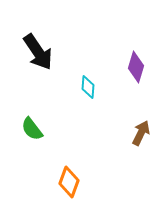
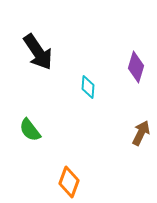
green semicircle: moved 2 px left, 1 px down
